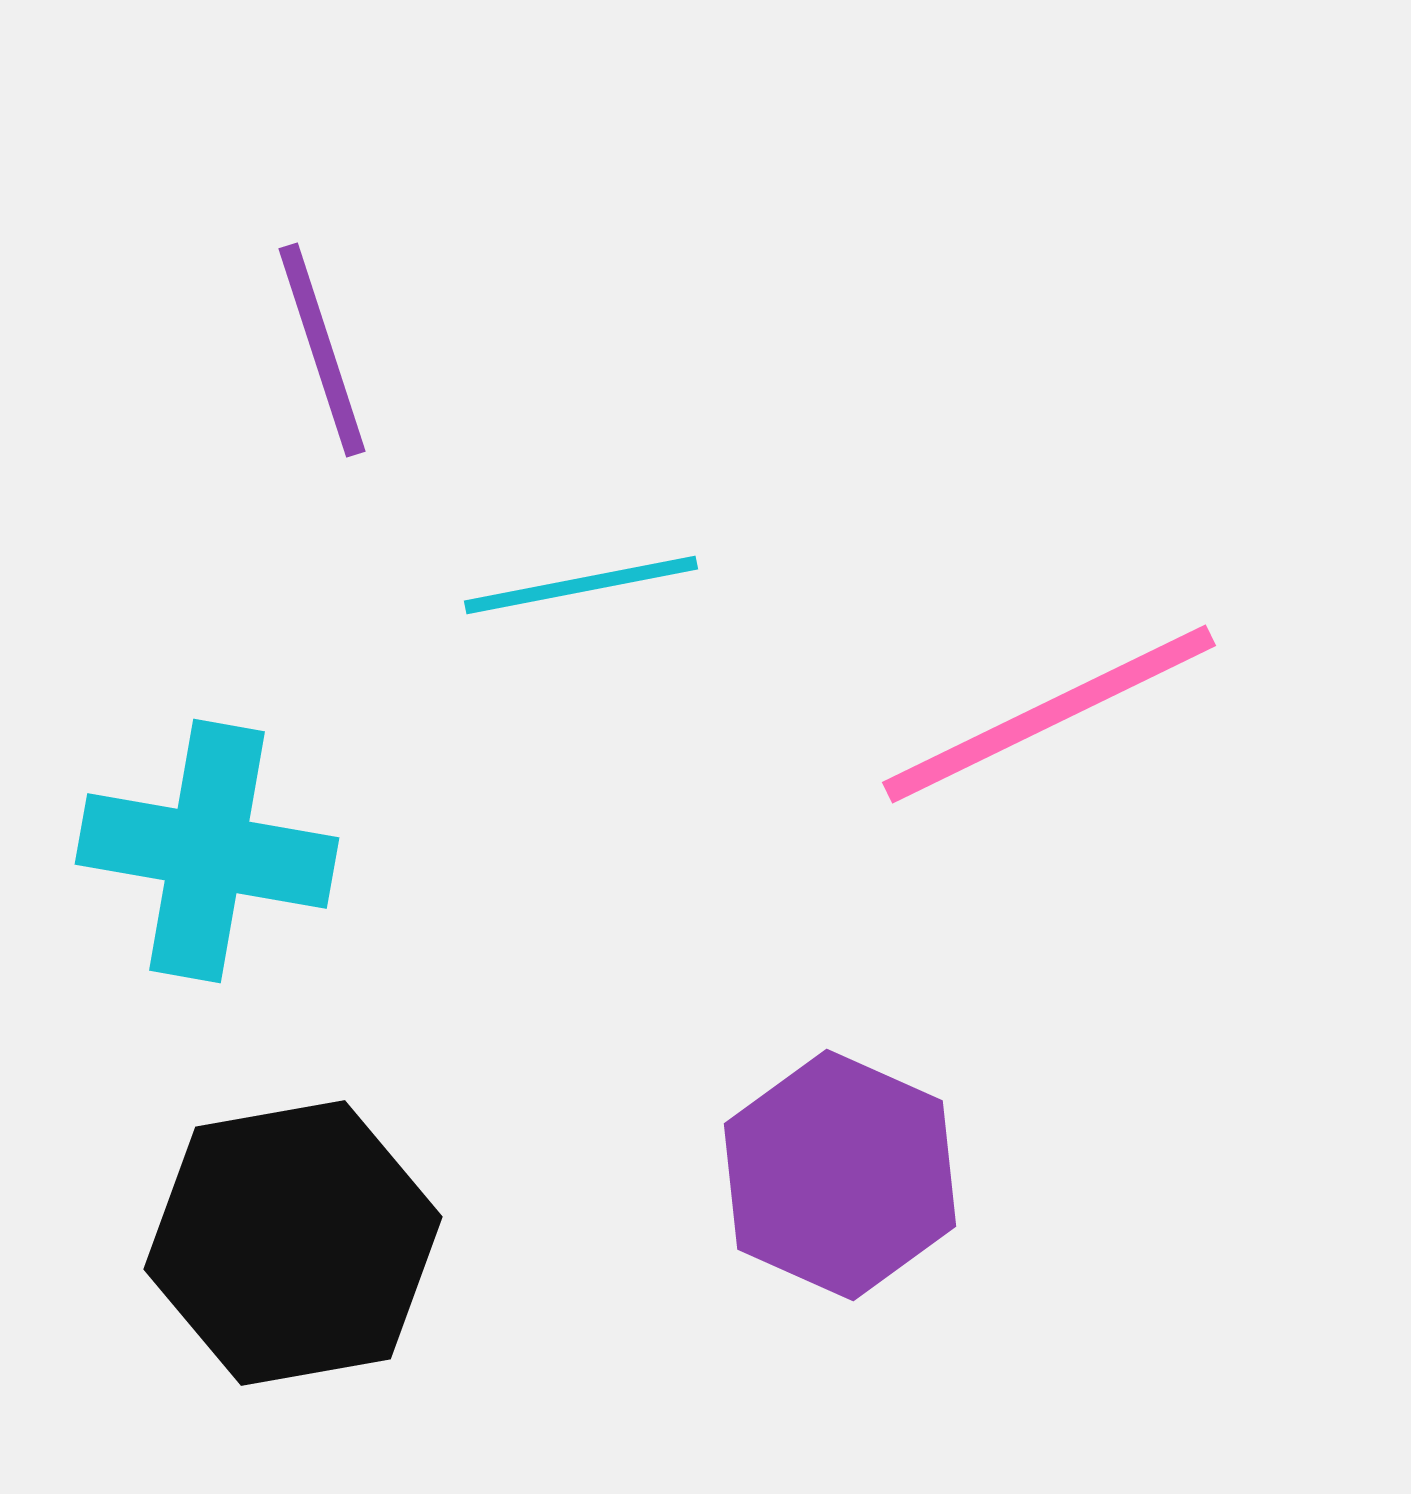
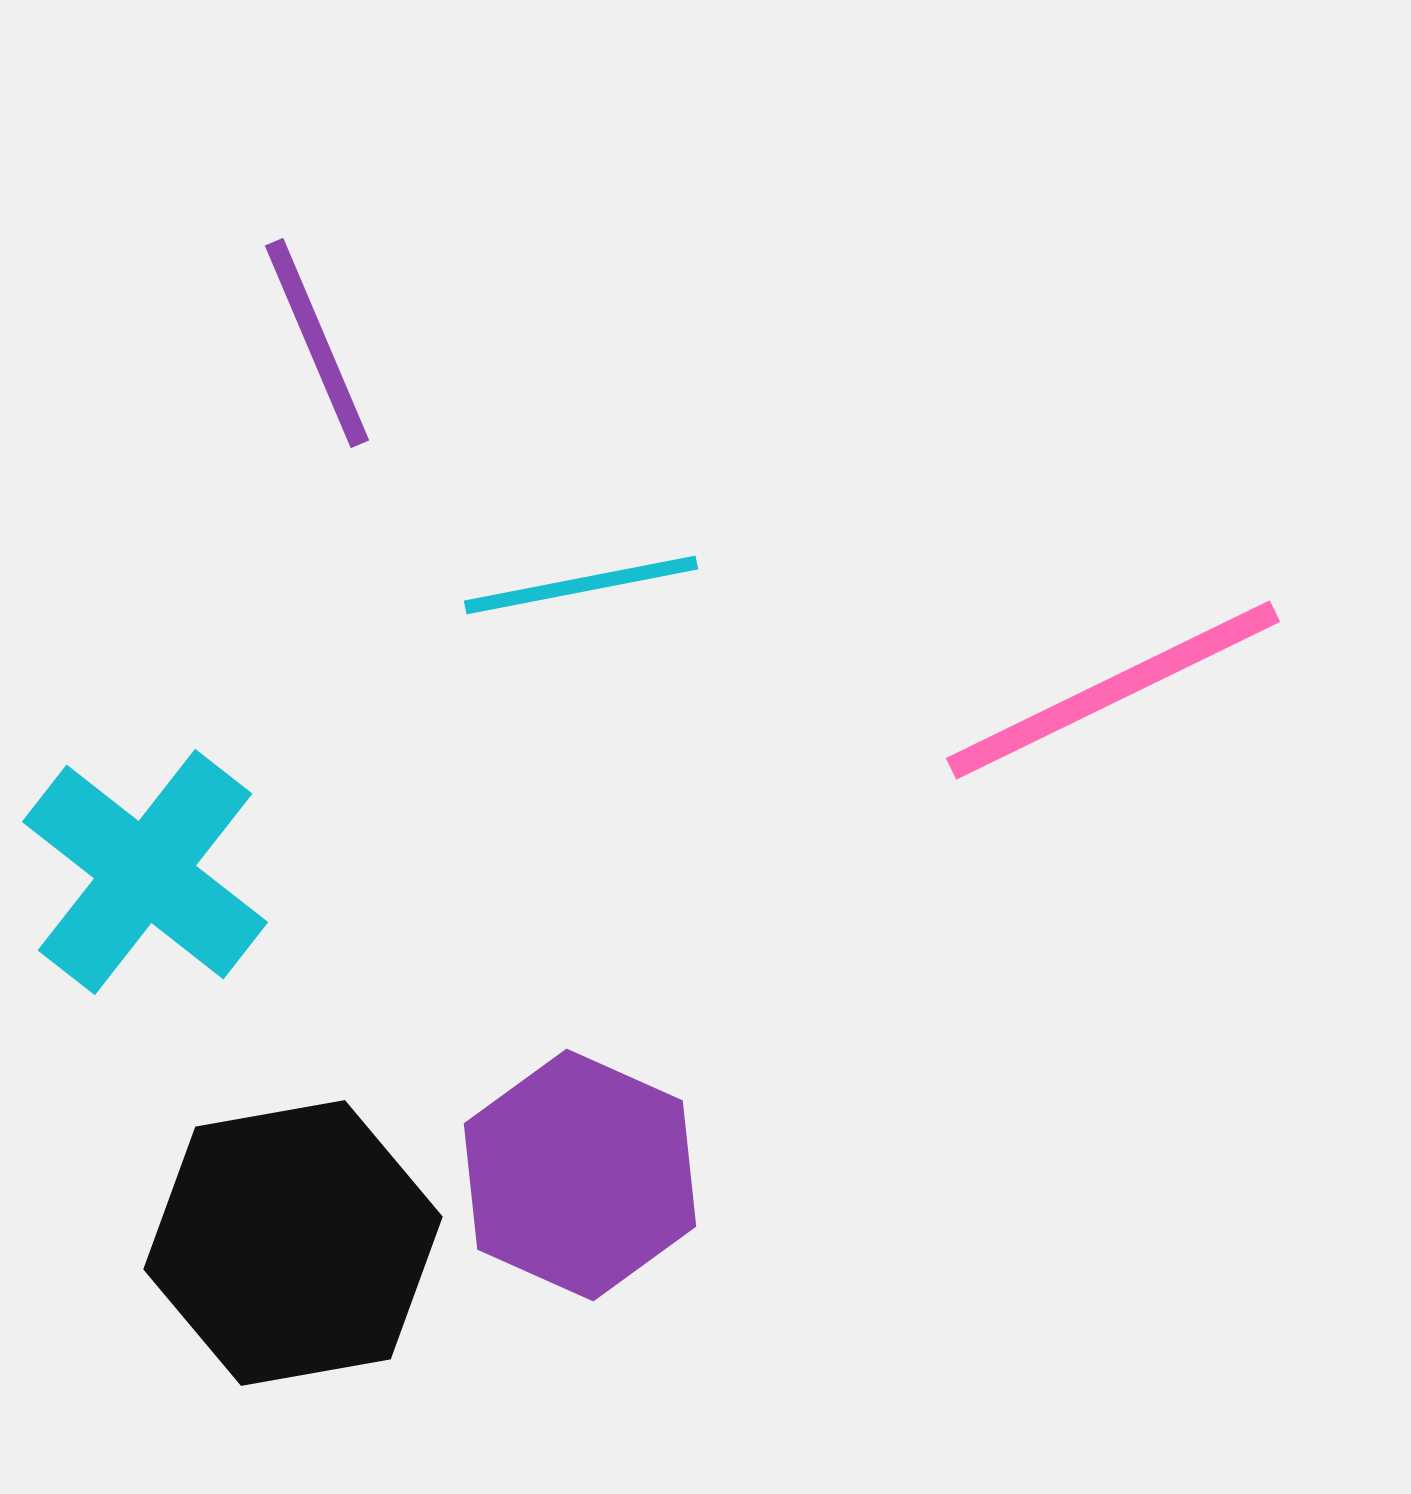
purple line: moved 5 px left, 7 px up; rotated 5 degrees counterclockwise
pink line: moved 64 px right, 24 px up
cyan cross: moved 62 px left, 21 px down; rotated 28 degrees clockwise
purple hexagon: moved 260 px left
